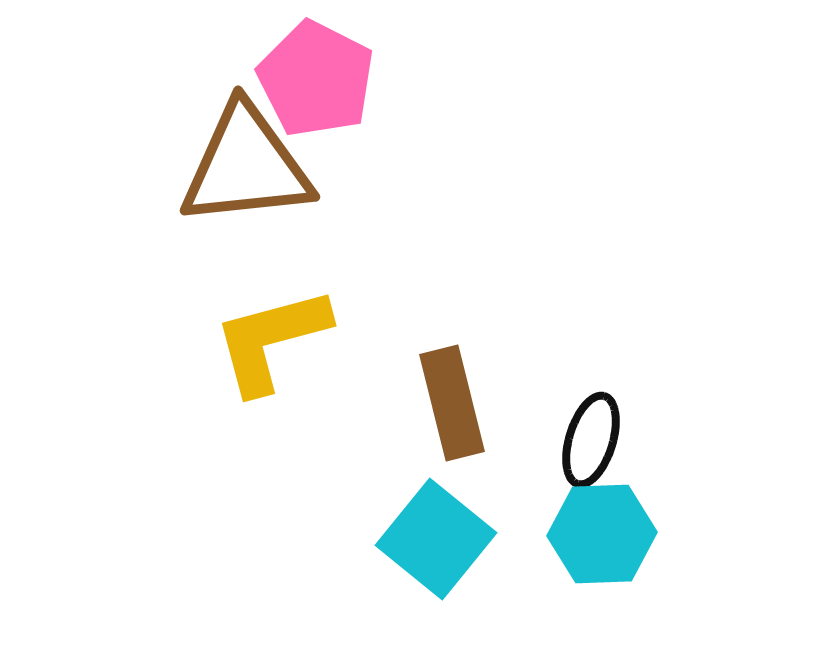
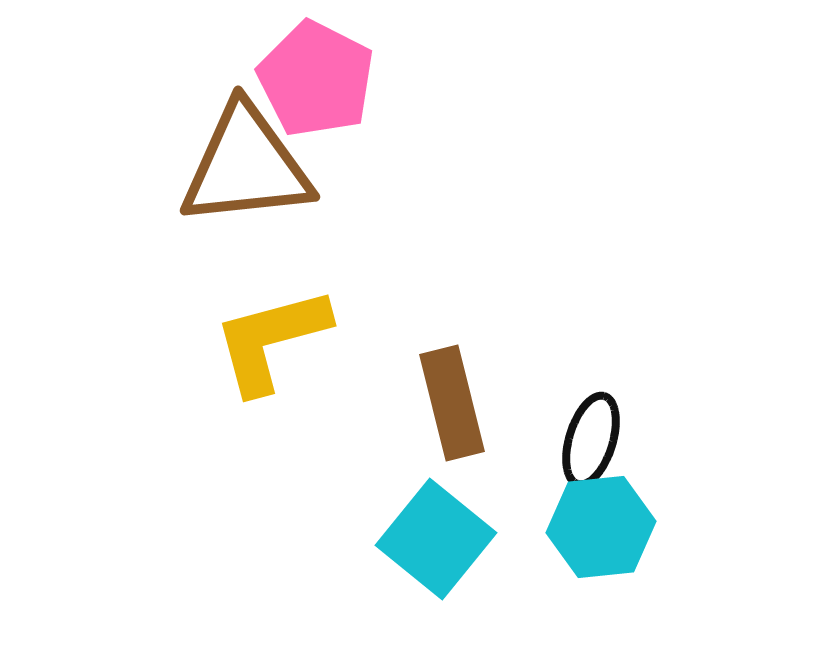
cyan hexagon: moved 1 px left, 7 px up; rotated 4 degrees counterclockwise
